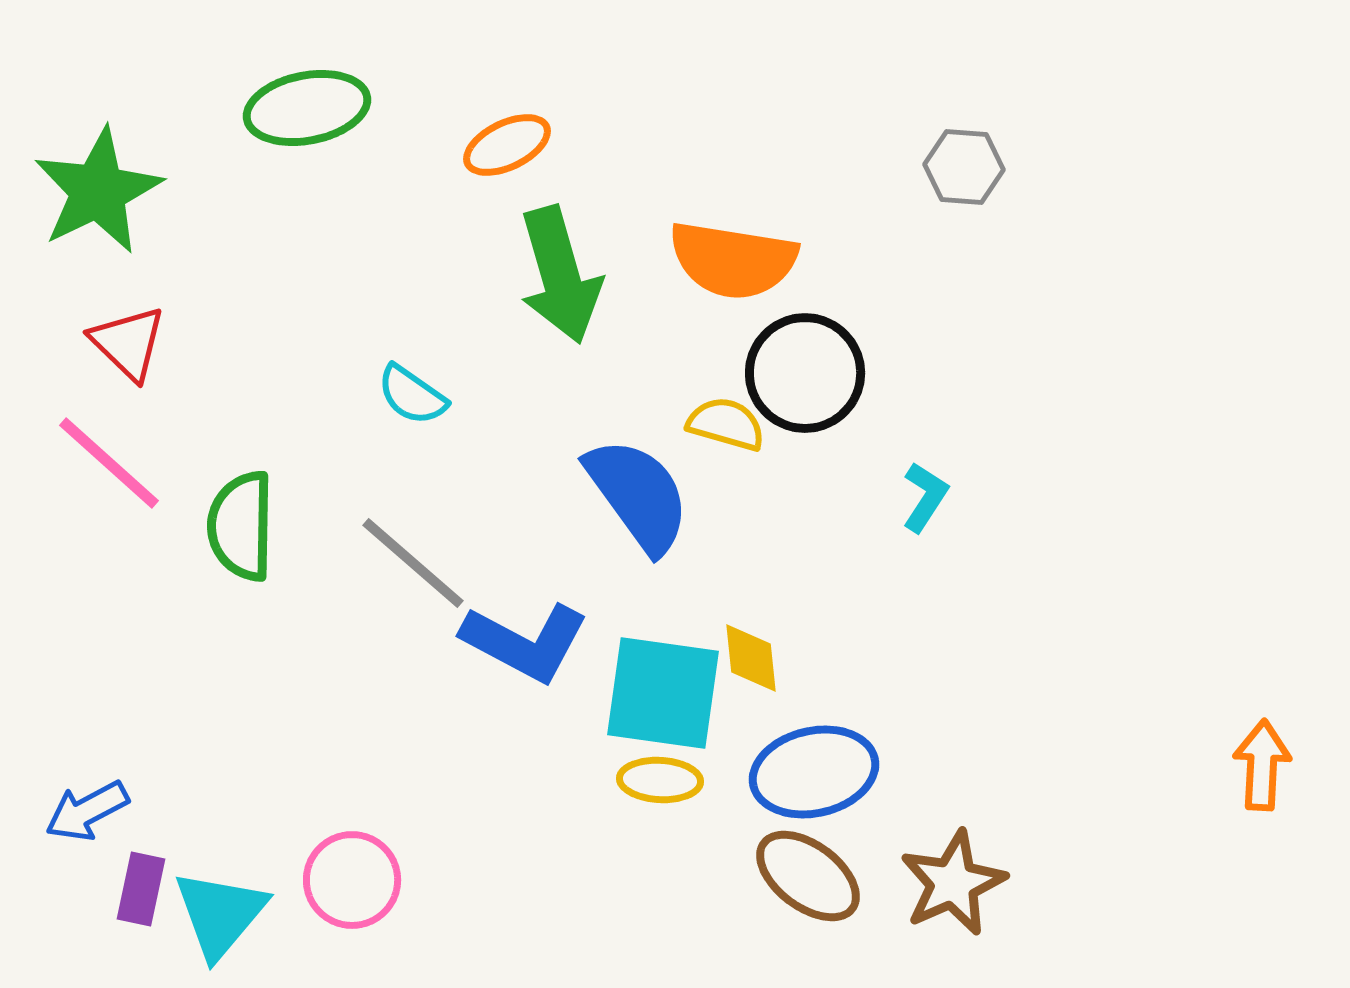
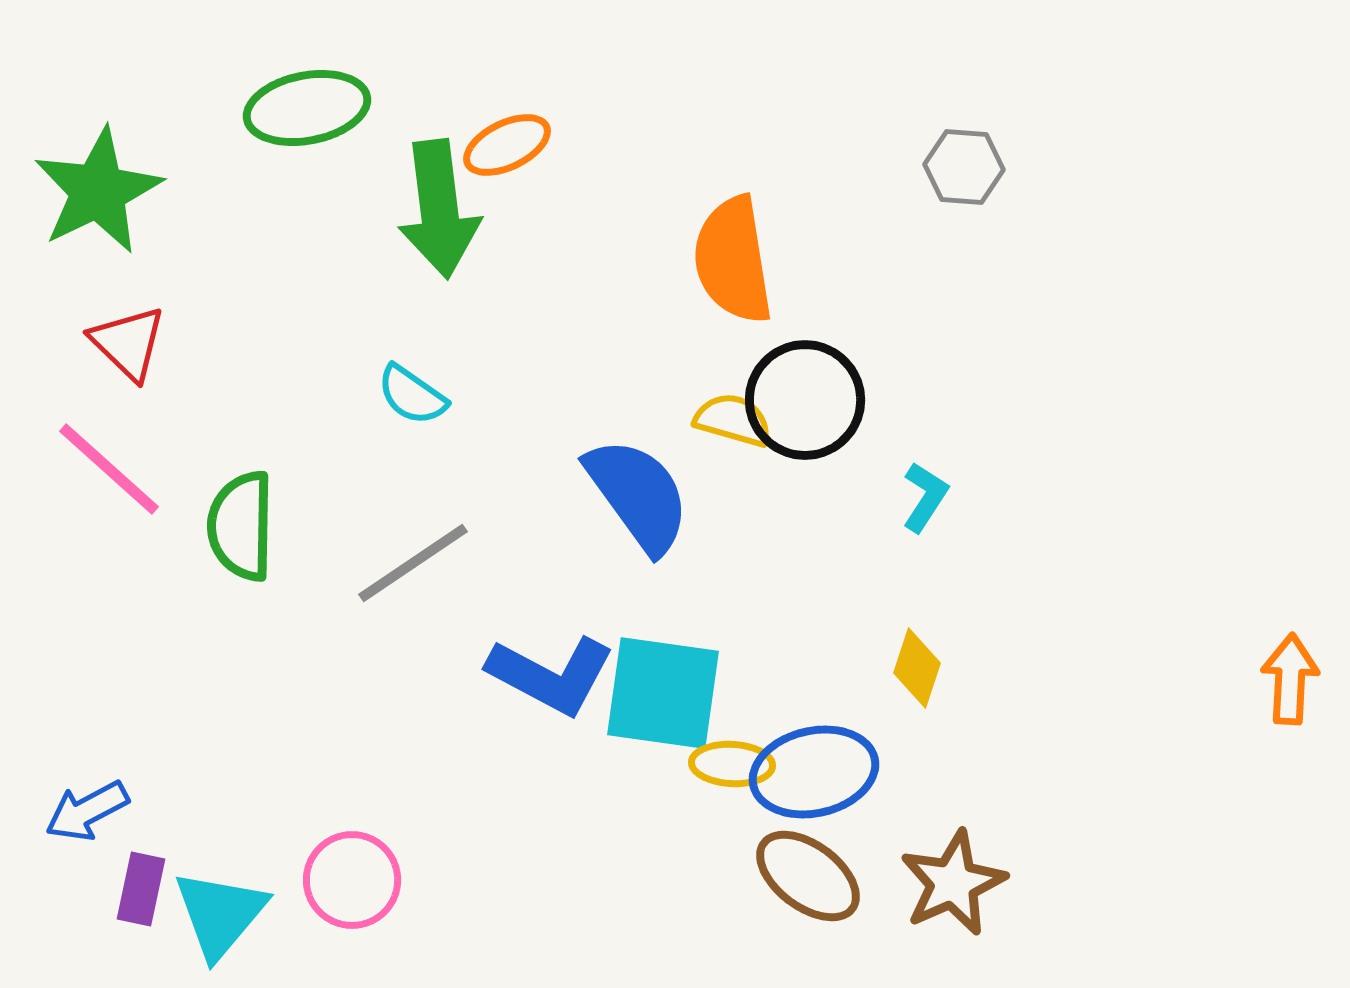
orange semicircle: rotated 72 degrees clockwise
green arrow: moved 121 px left, 66 px up; rotated 9 degrees clockwise
black circle: moved 27 px down
yellow semicircle: moved 7 px right, 4 px up
pink line: moved 6 px down
gray line: rotated 75 degrees counterclockwise
blue L-shape: moved 26 px right, 33 px down
yellow diamond: moved 166 px right, 10 px down; rotated 24 degrees clockwise
orange arrow: moved 28 px right, 86 px up
yellow ellipse: moved 72 px right, 16 px up
